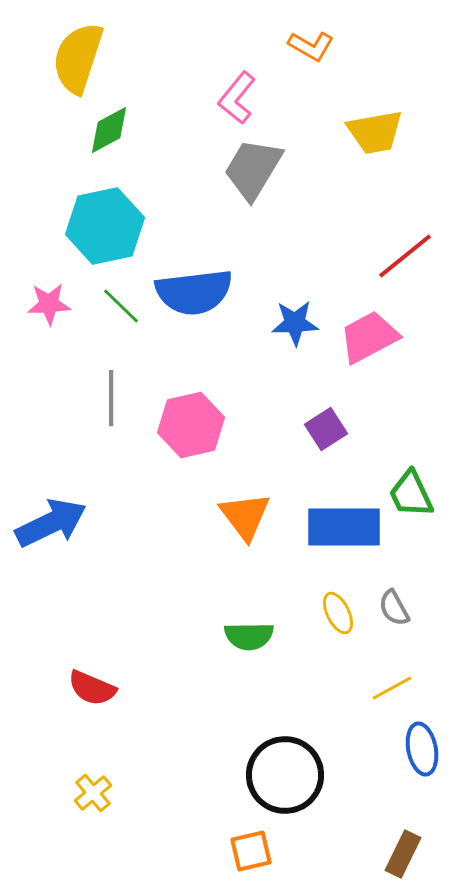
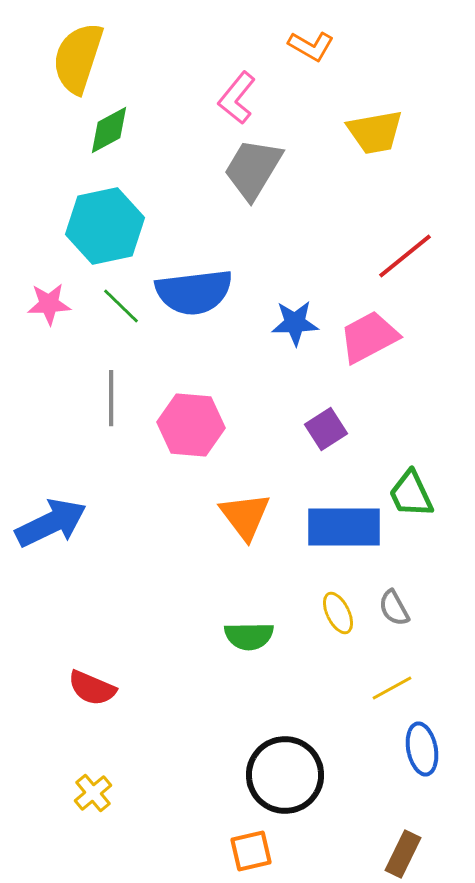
pink hexagon: rotated 18 degrees clockwise
